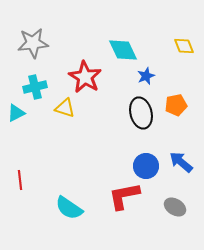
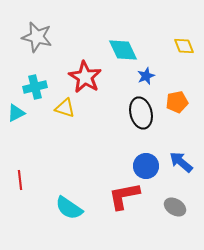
gray star: moved 4 px right, 6 px up; rotated 20 degrees clockwise
orange pentagon: moved 1 px right, 3 px up
